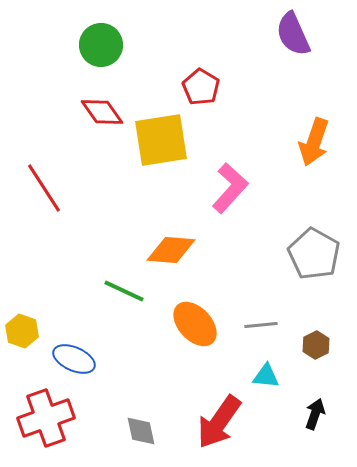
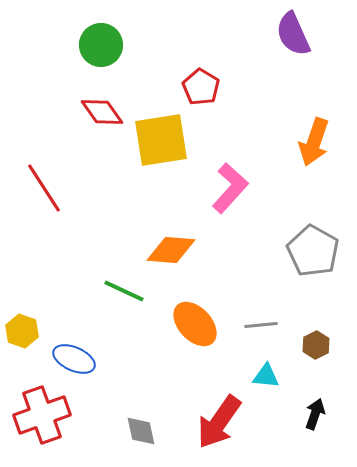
gray pentagon: moved 1 px left, 3 px up
red cross: moved 4 px left, 3 px up
